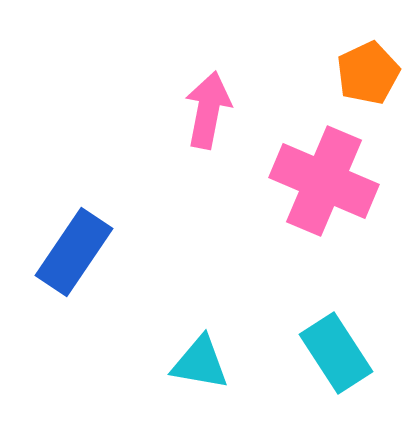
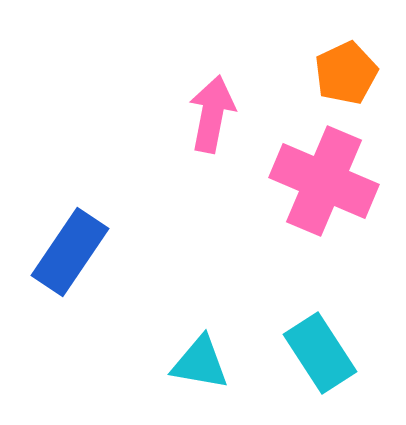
orange pentagon: moved 22 px left
pink arrow: moved 4 px right, 4 px down
blue rectangle: moved 4 px left
cyan rectangle: moved 16 px left
